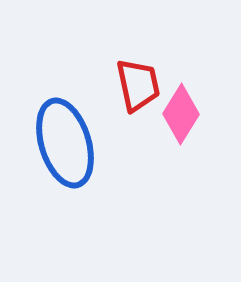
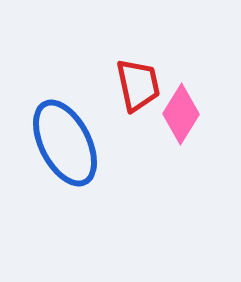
blue ellipse: rotated 10 degrees counterclockwise
